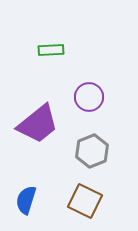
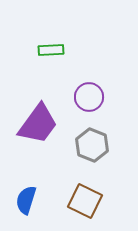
purple trapezoid: rotated 15 degrees counterclockwise
gray hexagon: moved 6 px up; rotated 16 degrees counterclockwise
